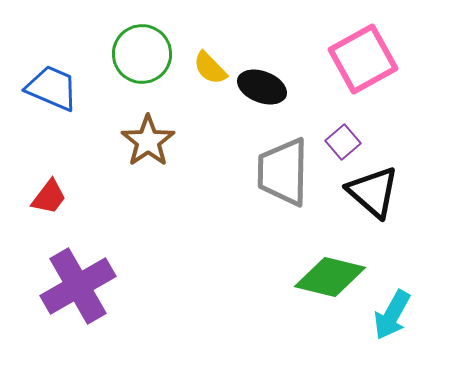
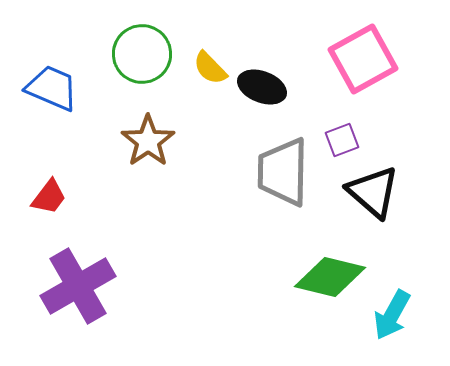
purple square: moved 1 px left, 2 px up; rotated 20 degrees clockwise
